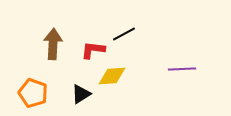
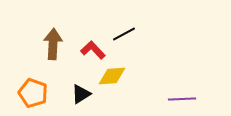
red L-shape: rotated 40 degrees clockwise
purple line: moved 30 px down
